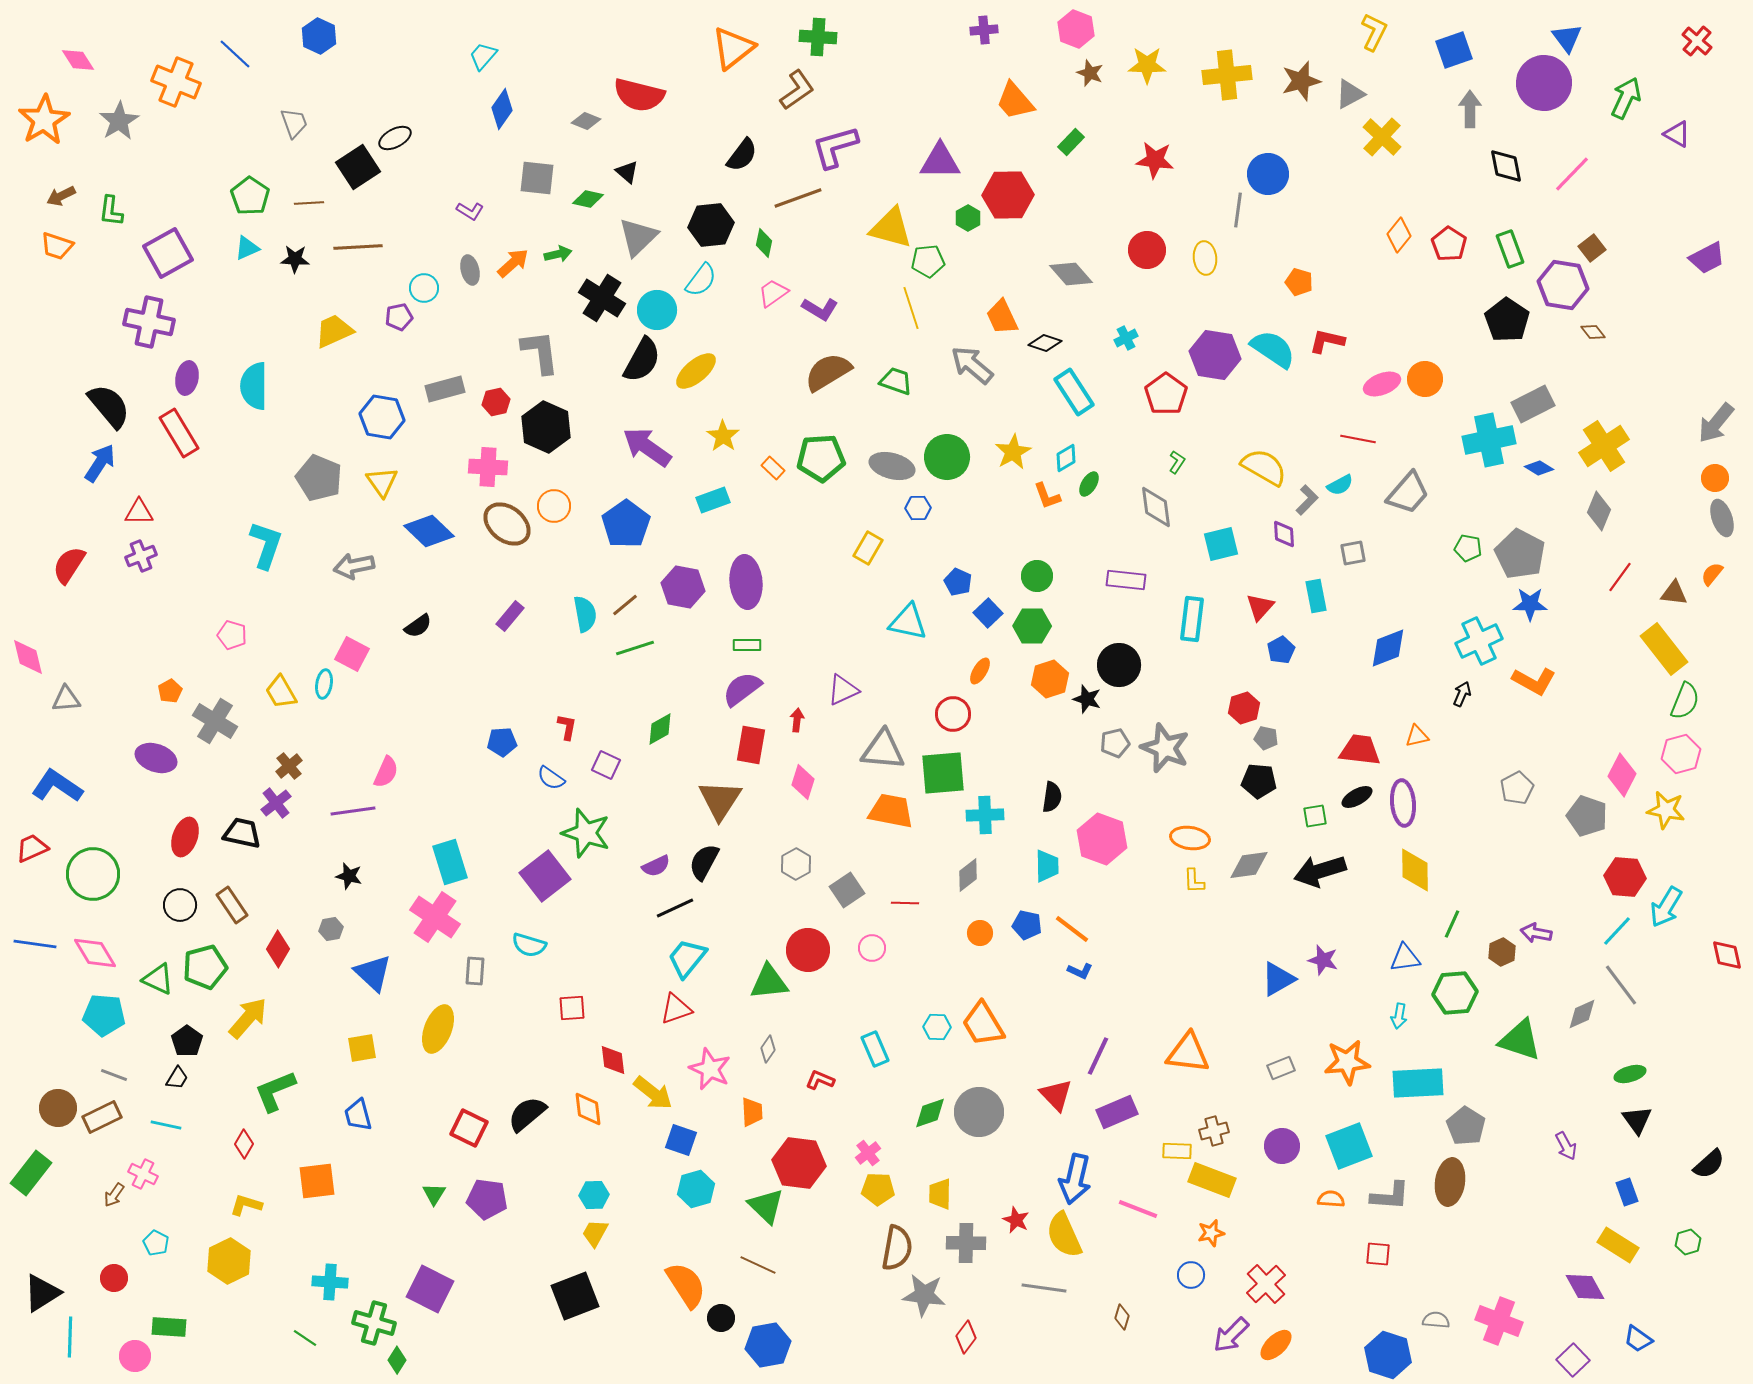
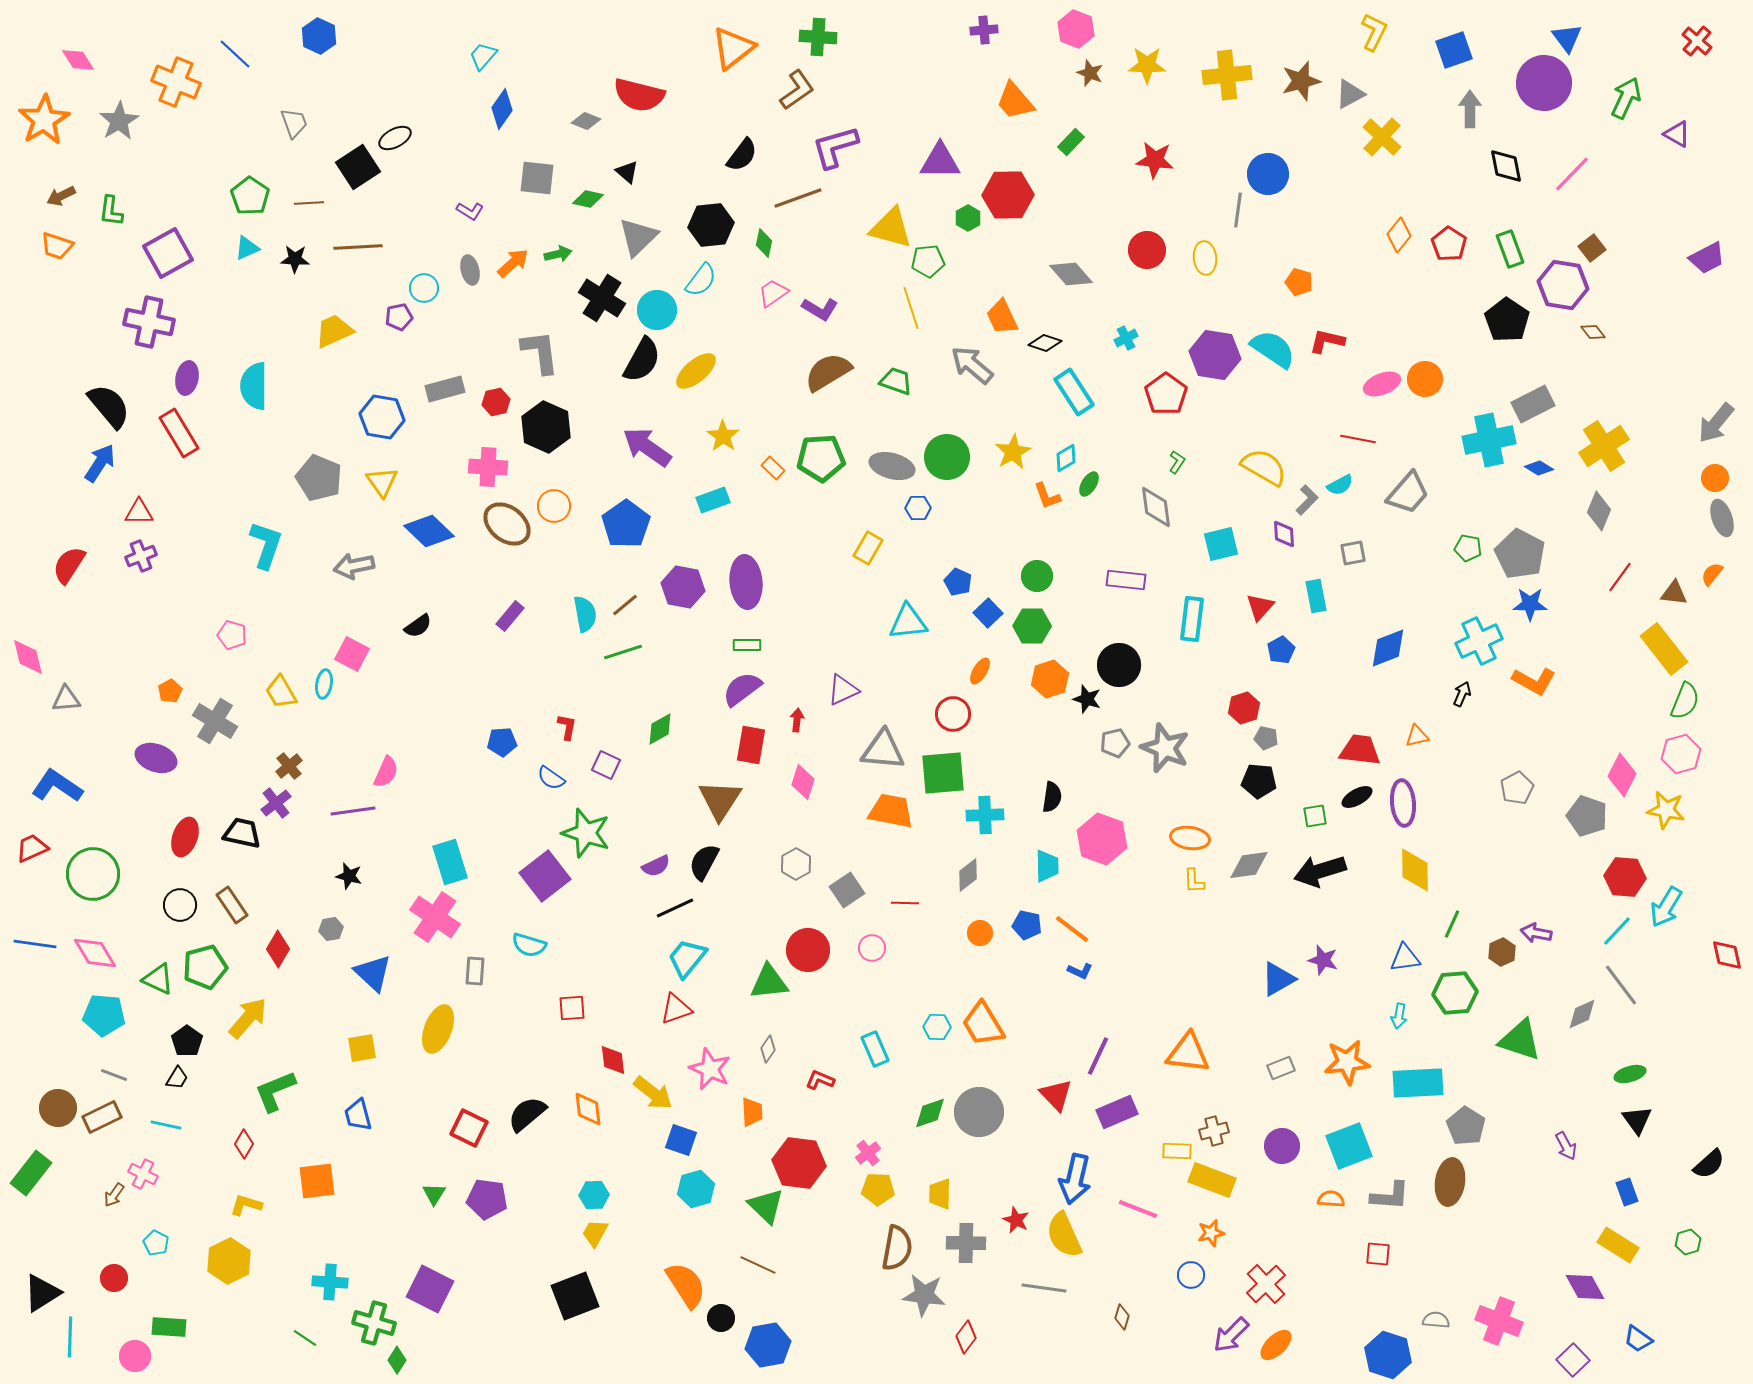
cyan triangle at (908, 622): rotated 18 degrees counterclockwise
green line at (635, 648): moved 12 px left, 4 px down
